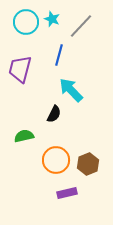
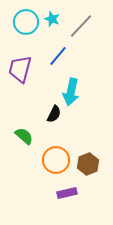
blue line: moved 1 px left, 1 px down; rotated 25 degrees clockwise
cyan arrow: moved 2 px down; rotated 124 degrees counterclockwise
green semicircle: rotated 54 degrees clockwise
